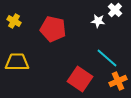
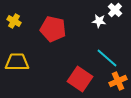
white star: moved 1 px right
